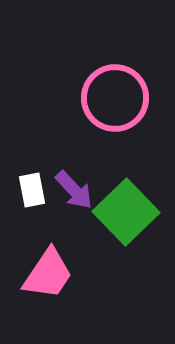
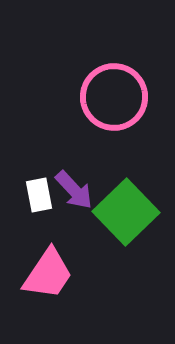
pink circle: moved 1 px left, 1 px up
white rectangle: moved 7 px right, 5 px down
